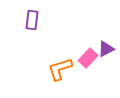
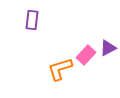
purple triangle: moved 2 px right, 1 px up
pink rectangle: moved 2 px left, 3 px up
